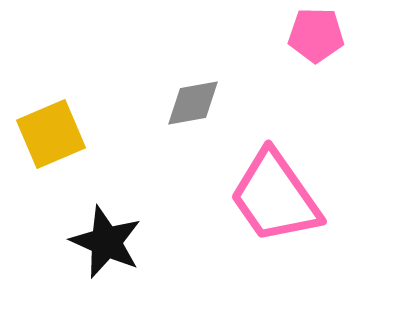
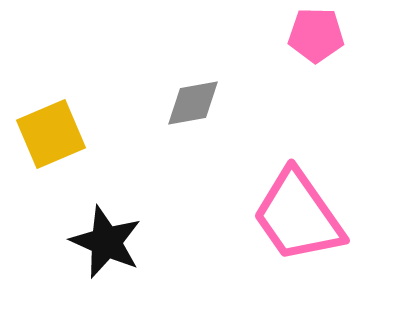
pink trapezoid: moved 23 px right, 19 px down
